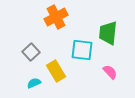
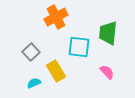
cyan square: moved 3 px left, 3 px up
pink semicircle: moved 3 px left
